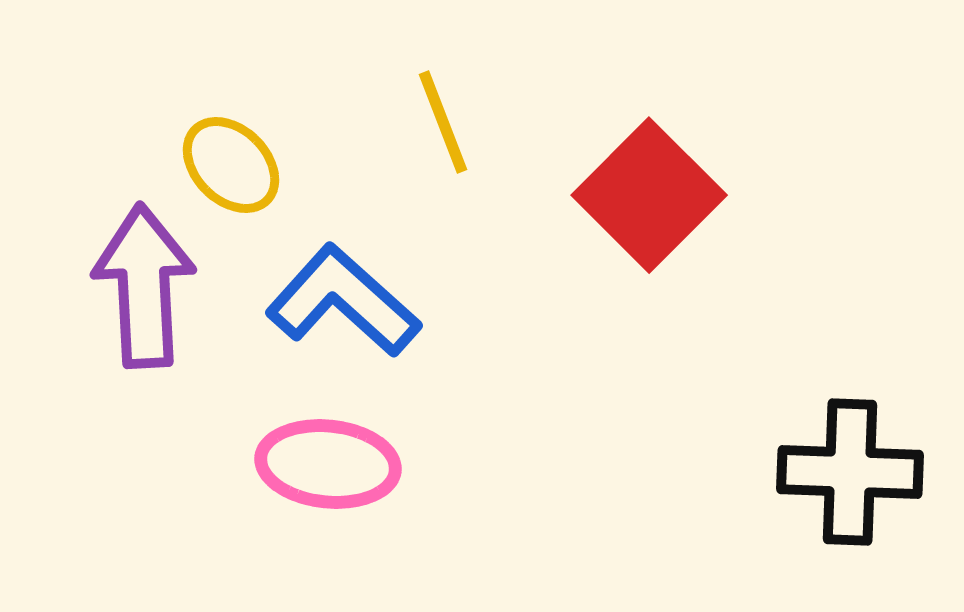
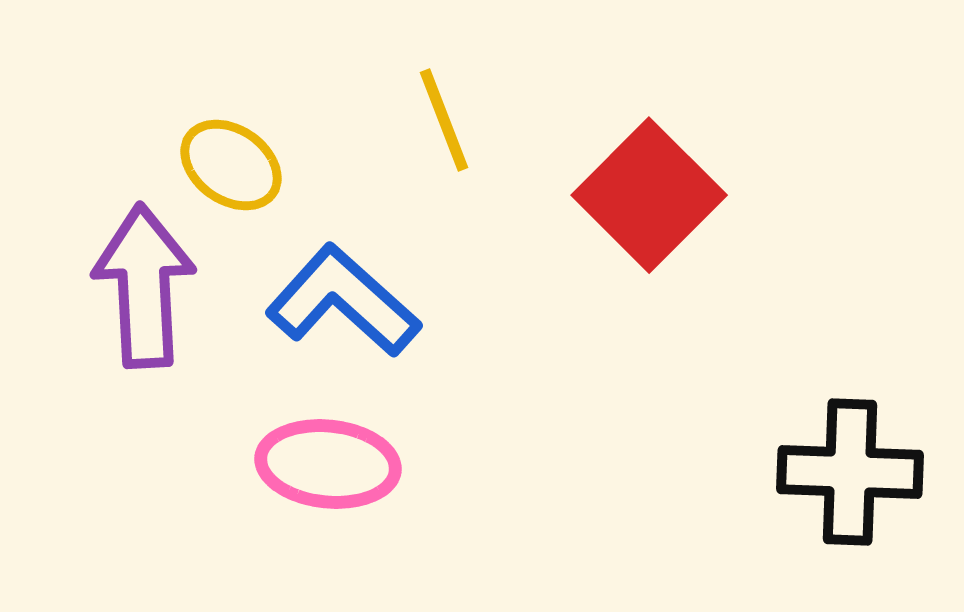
yellow line: moved 1 px right, 2 px up
yellow ellipse: rotated 10 degrees counterclockwise
